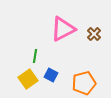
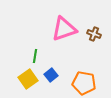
pink triangle: moved 1 px right; rotated 8 degrees clockwise
brown cross: rotated 24 degrees counterclockwise
blue square: rotated 24 degrees clockwise
orange pentagon: rotated 25 degrees clockwise
